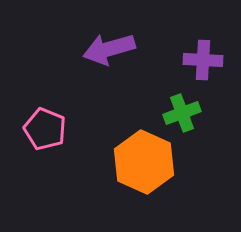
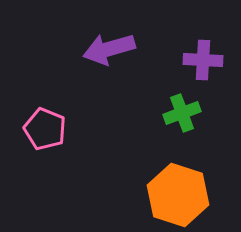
orange hexagon: moved 34 px right, 33 px down; rotated 6 degrees counterclockwise
